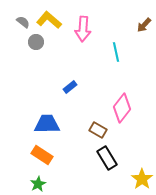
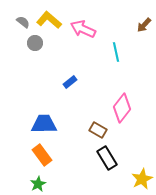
pink arrow: rotated 110 degrees clockwise
gray circle: moved 1 px left, 1 px down
blue rectangle: moved 5 px up
blue trapezoid: moved 3 px left
orange rectangle: rotated 20 degrees clockwise
yellow star: rotated 10 degrees clockwise
